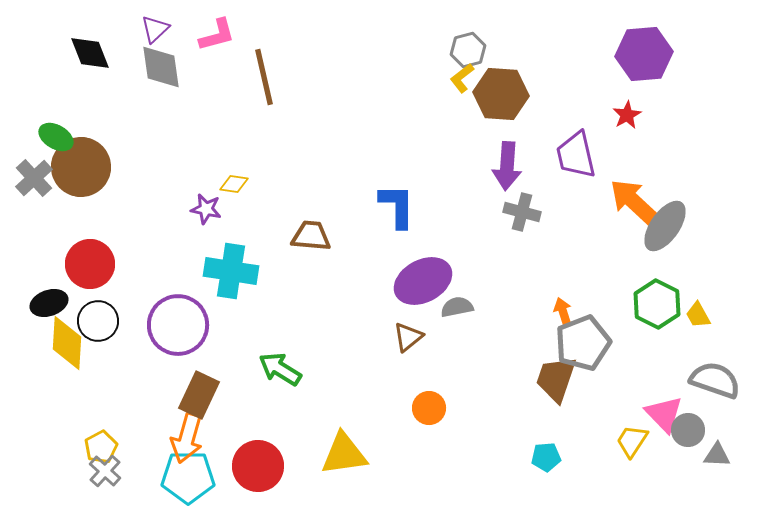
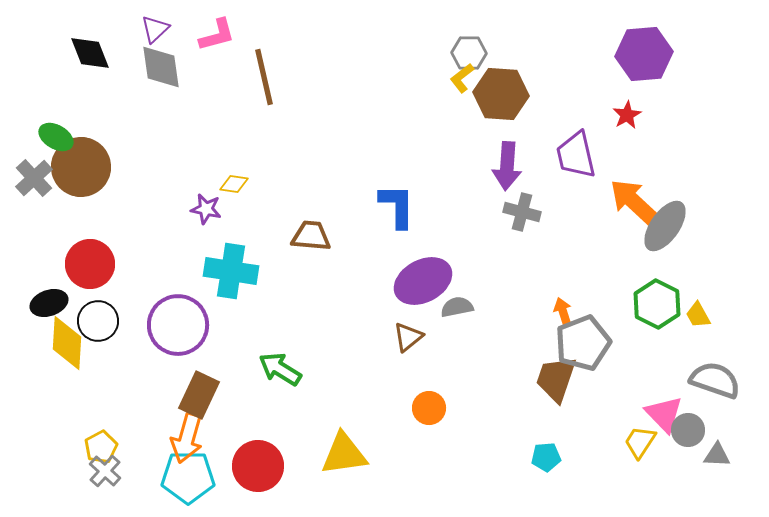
gray hexagon at (468, 50): moved 1 px right, 3 px down; rotated 16 degrees clockwise
yellow trapezoid at (632, 441): moved 8 px right, 1 px down
